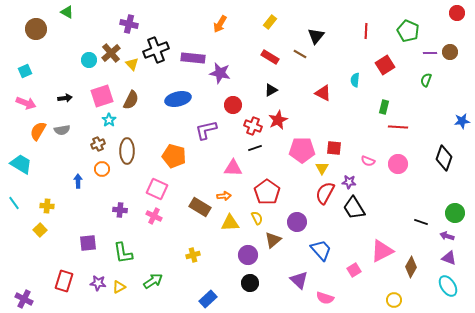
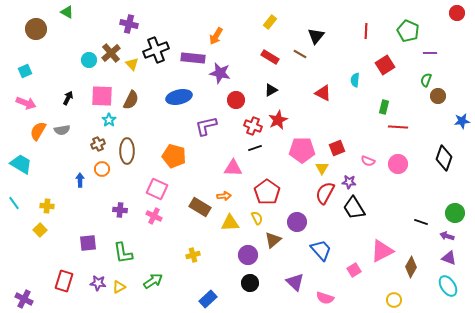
orange arrow at (220, 24): moved 4 px left, 12 px down
brown circle at (450, 52): moved 12 px left, 44 px down
pink square at (102, 96): rotated 20 degrees clockwise
black arrow at (65, 98): moved 3 px right; rotated 56 degrees counterclockwise
blue ellipse at (178, 99): moved 1 px right, 2 px up
red circle at (233, 105): moved 3 px right, 5 px up
purple L-shape at (206, 130): moved 4 px up
red square at (334, 148): moved 3 px right; rotated 28 degrees counterclockwise
blue arrow at (78, 181): moved 2 px right, 1 px up
purple triangle at (299, 280): moved 4 px left, 2 px down
